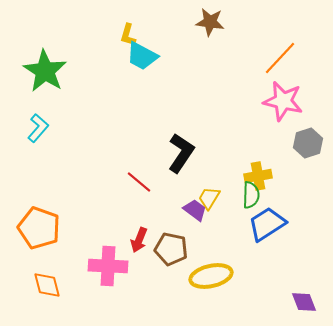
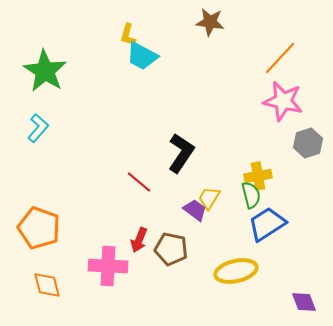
green semicircle: rotated 16 degrees counterclockwise
yellow ellipse: moved 25 px right, 5 px up
